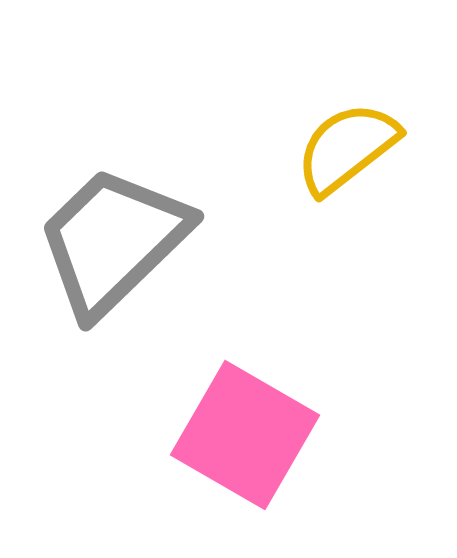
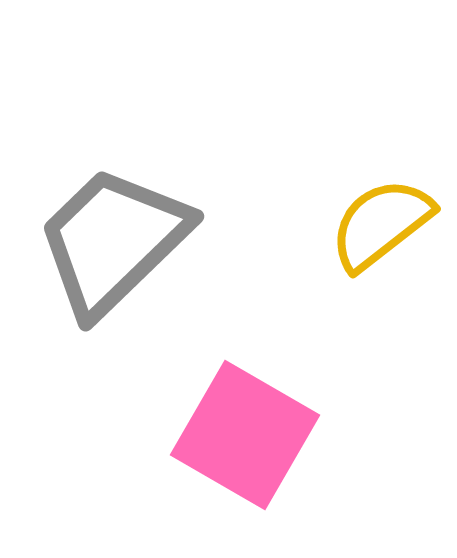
yellow semicircle: moved 34 px right, 76 px down
